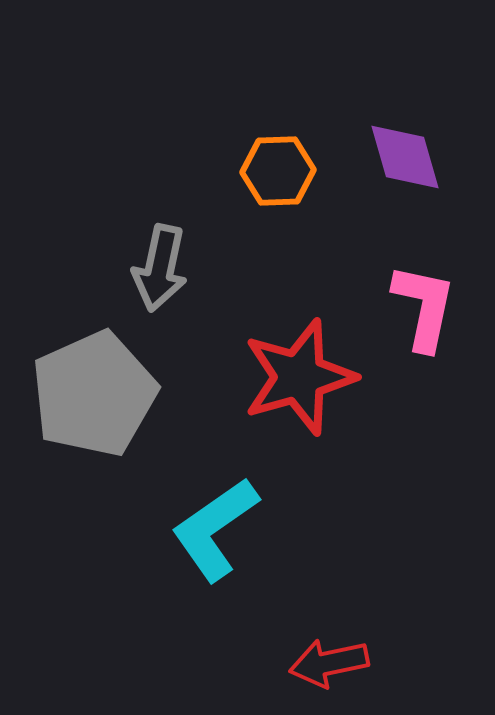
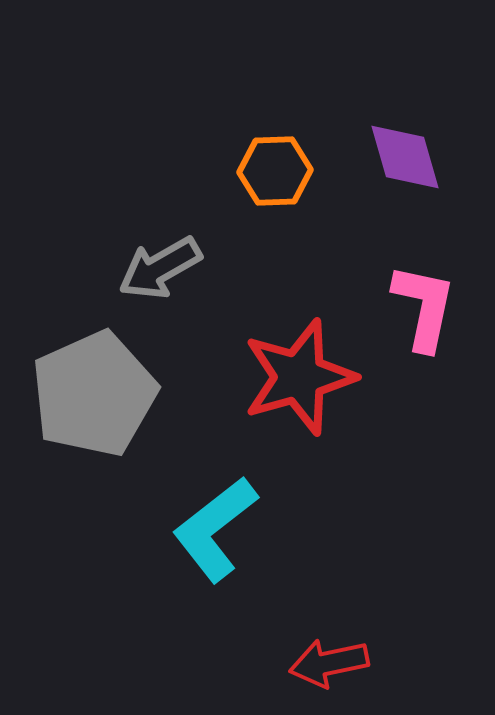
orange hexagon: moved 3 px left
gray arrow: rotated 48 degrees clockwise
cyan L-shape: rotated 3 degrees counterclockwise
